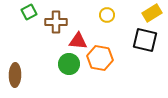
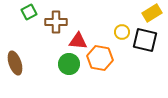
yellow circle: moved 15 px right, 17 px down
brown ellipse: moved 12 px up; rotated 20 degrees counterclockwise
